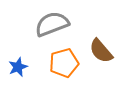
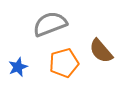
gray semicircle: moved 2 px left
